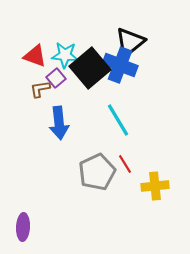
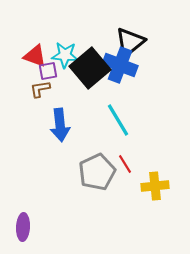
purple square: moved 8 px left, 7 px up; rotated 30 degrees clockwise
blue arrow: moved 1 px right, 2 px down
